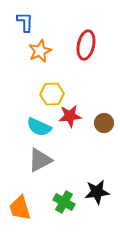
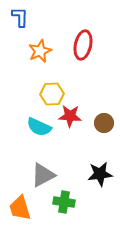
blue L-shape: moved 5 px left, 5 px up
red ellipse: moved 3 px left
red star: rotated 10 degrees clockwise
gray triangle: moved 3 px right, 15 px down
black star: moved 3 px right, 18 px up
green cross: rotated 20 degrees counterclockwise
